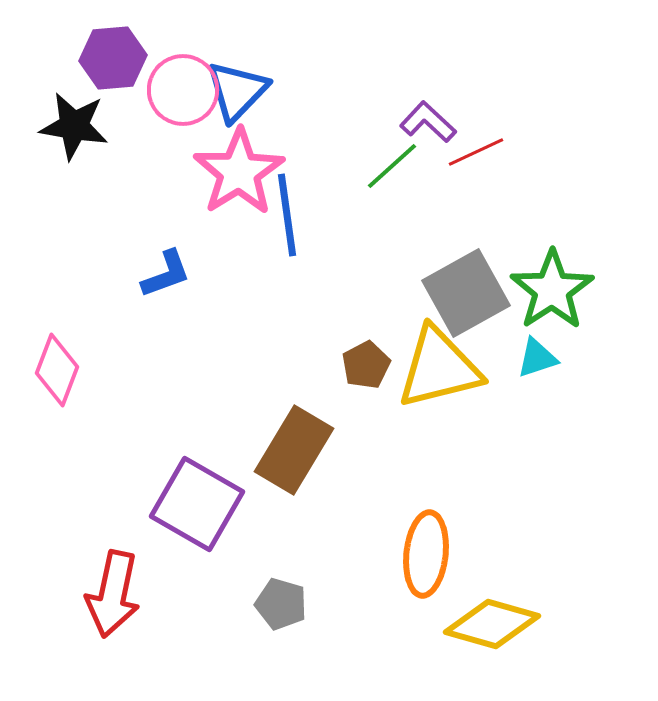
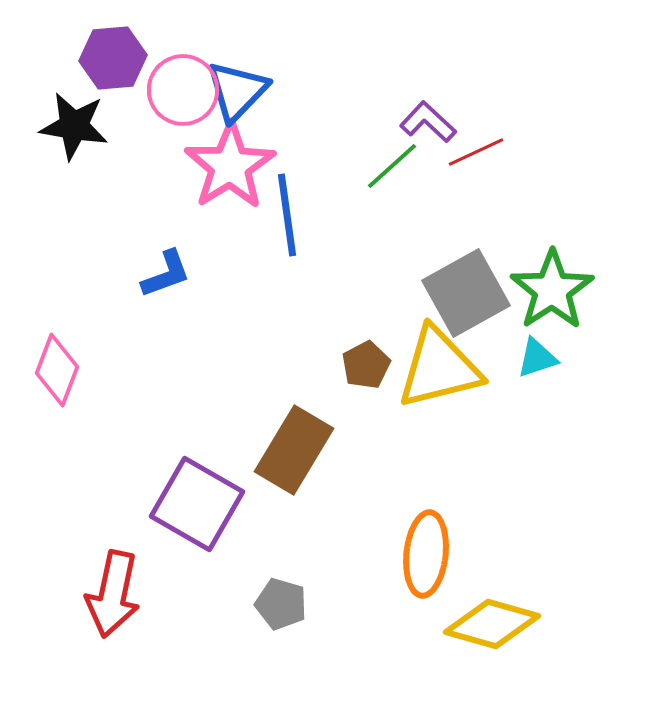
pink star: moved 9 px left, 6 px up
